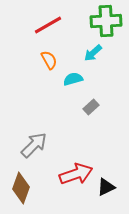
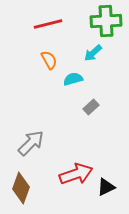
red line: moved 1 px up; rotated 16 degrees clockwise
gray arrow: moved 3 px left, 2 px up
